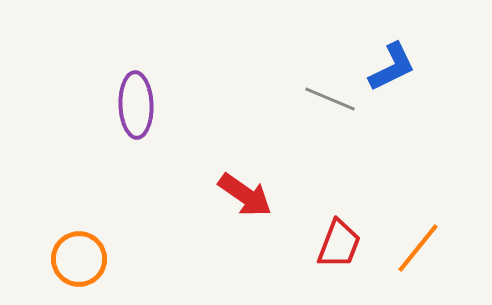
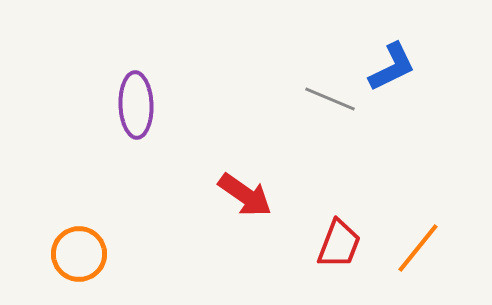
orange circle: moved 5 px up
